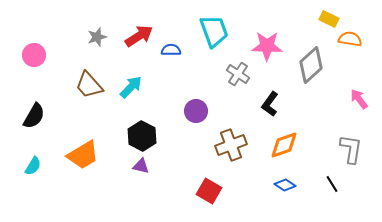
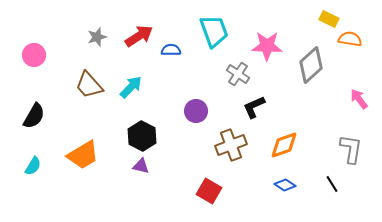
black L-shape: moved 16 px left, 3 px down; rotated 30 degrees clockwise
